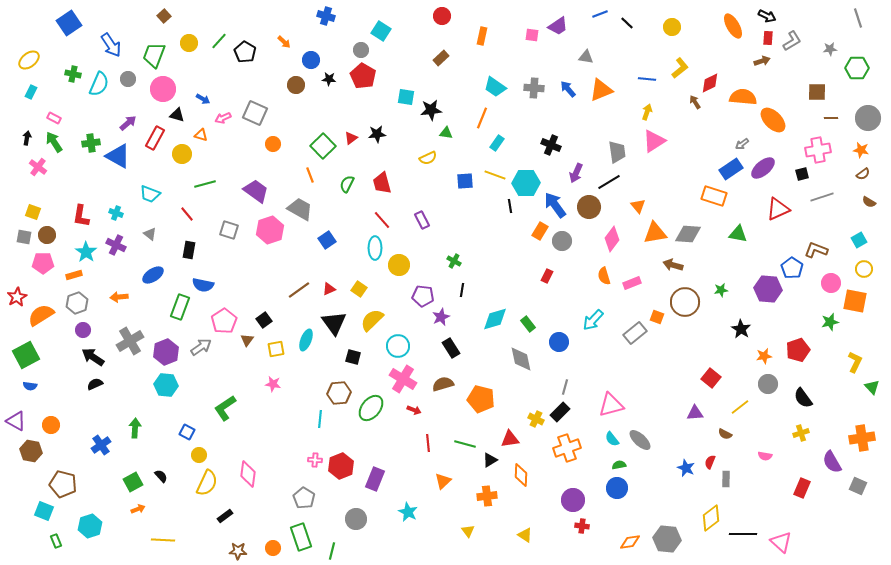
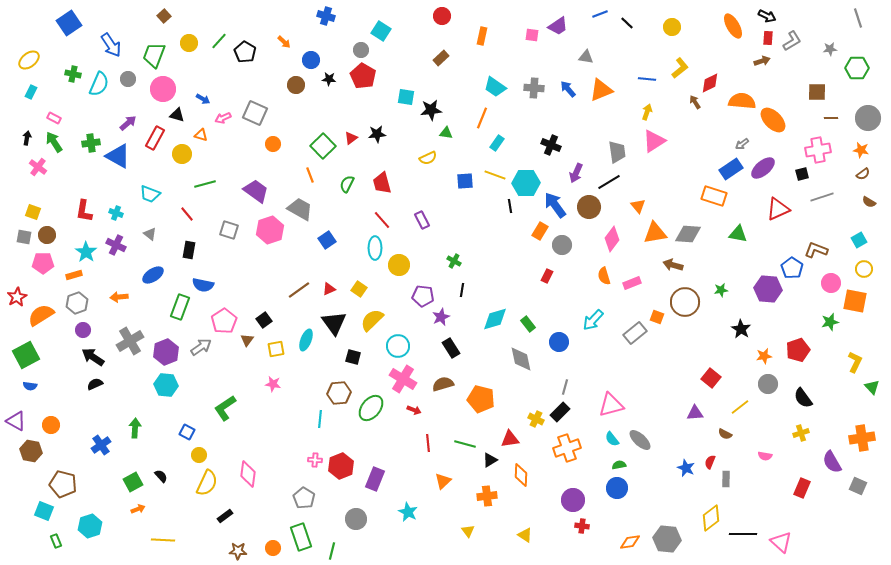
orange semicircle at (743, 97): moved 1 px left, 4 px down
red L-shape at (81, 216): moved 3 px right, 5 px up
gray circle at (562, 241): moved 4 px down
